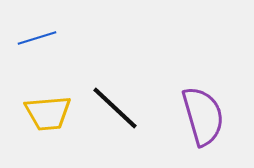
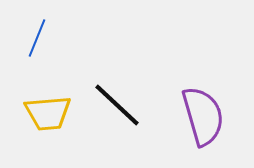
blue line: rotated 51 degrees counterclockwise
black line: moved 2 px right, 3 px up
